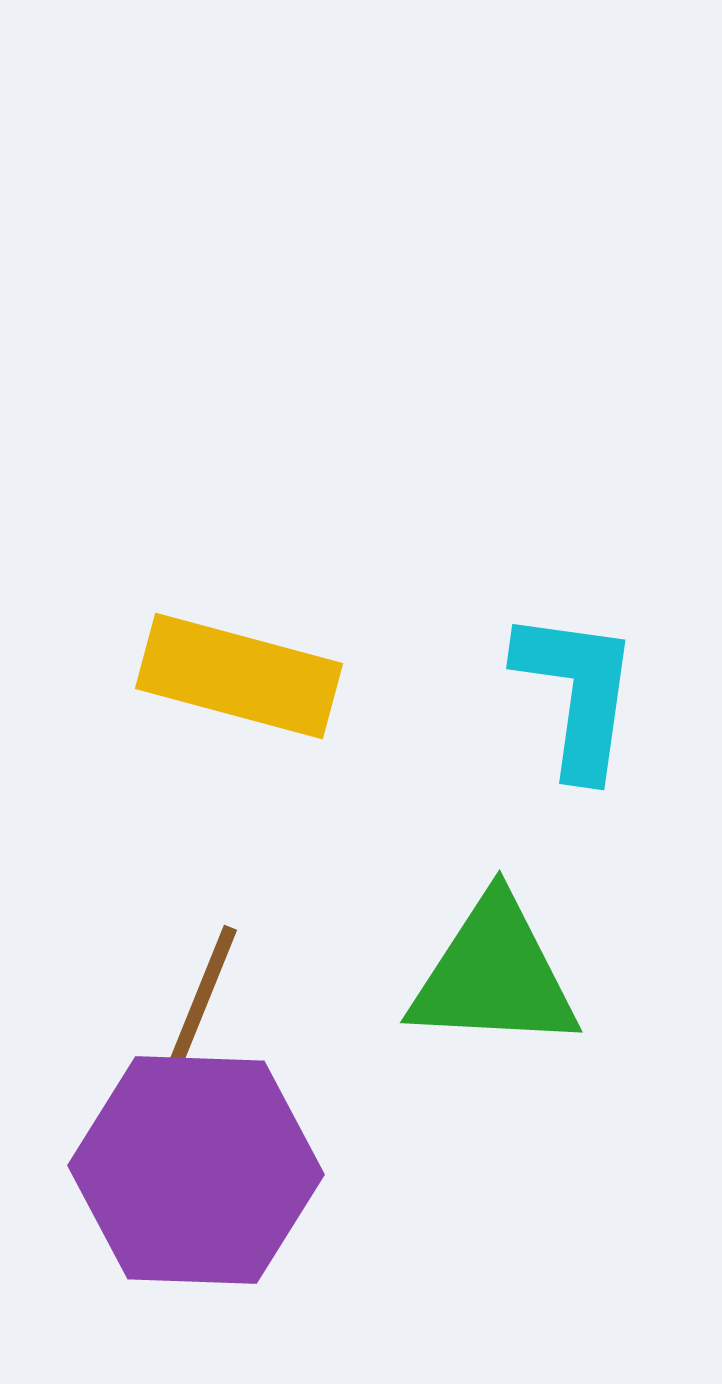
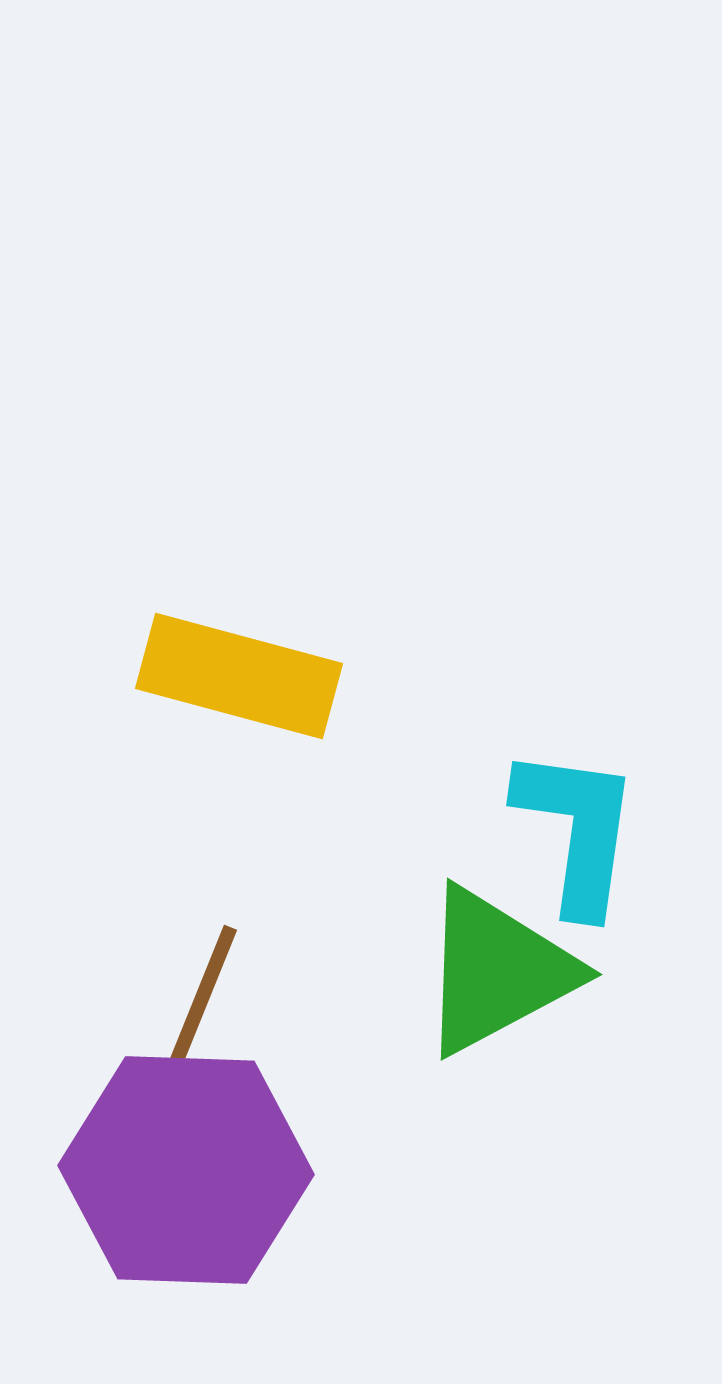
cyan L-shape: moved 137 px down
green triangle: moved 3 px right, 4 px up; rotated 31 degrees counterclockwise
purple hexagon: moved 10 px left
